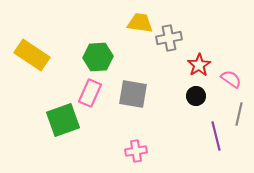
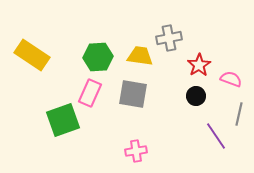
yellow trapezoid: moved 33 px down
pink semicircle: rotated 15 degrees counterclockwise
purple line: rotated 20 degrees counterclockwise
